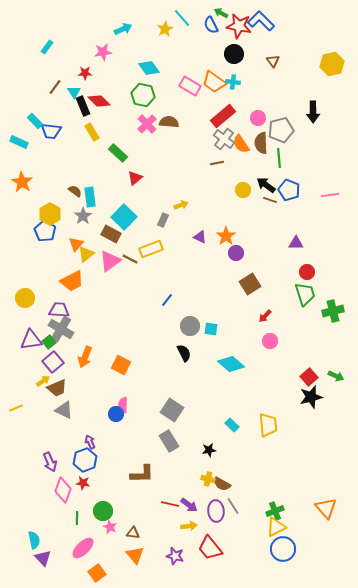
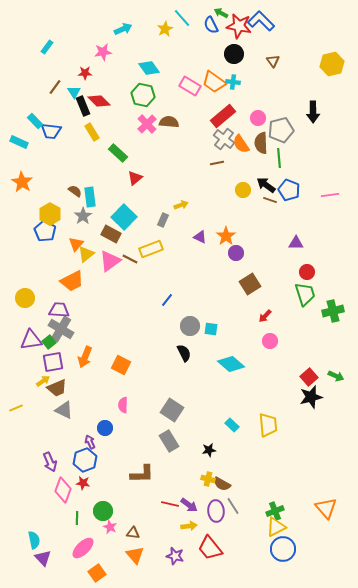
purple square at (53, 362): rotated 30 degrees clockwise
blue circle at (116, 414): moved 11 px left, 14 px down
